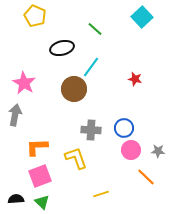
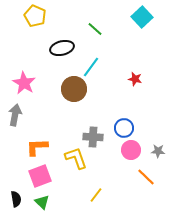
gray cross: moved 2 px right, 7 px down
yellow line: moved 5 px left, 1 px down; rotated 35 degrees counterclockwise
black semicircle: rotated 84 degrees clockwise
